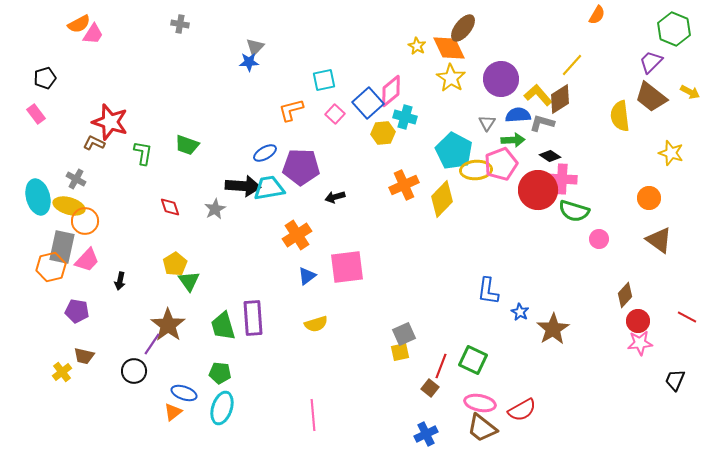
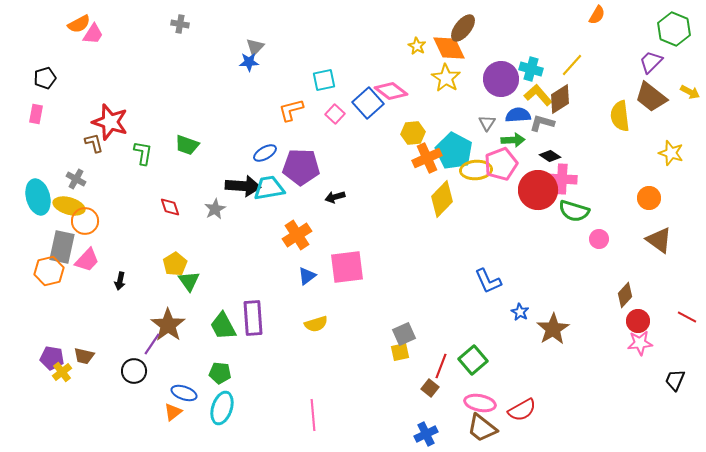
yellow star at (451, 78): moved 5 px left
pink diamond at (391, 91): rotated 76 degrees clockwise
pink rectangle at (36, 114): rotated 48 degrees clockwise
cyan cross at (405, 117): moved 126 px right, 48 px up
yellow hexagon at (383, 133): moved 30 px right
brown L-shape at (94, 143): rotated 50 degrees clockwise
orange cross at (404, 185): moved 23 px right, 27 px up
orange hexagon at (51, 267): moved 2 px left, 4 px down
blue L-shape at (488, 291): moved 10 px up; rotated 32 degrees counterclockwise
purple pentagon at (77, 311): moved 25 px left, 47 px down
green trapezoid at (223, 326): rotated 12 degrees counterclockwise
green square at (473, 360): rotated 24 degrees clockwise
